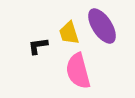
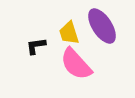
black L-shape: moved 2 px left
pink semicircle: moved 2 px left, 7 px up; rotated 27 degrees counterclockwise
